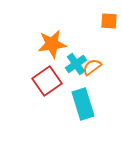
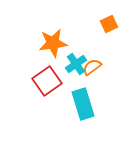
orange square: moved 3 px down; rotated 30 degrees counterclockwise
orange star: moved 1 px right, 1 px up
